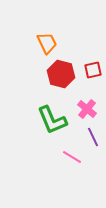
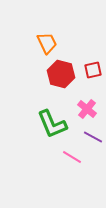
green L-shape: moved 4 px down
purple line: rotated 36 degrees counterclockwise
